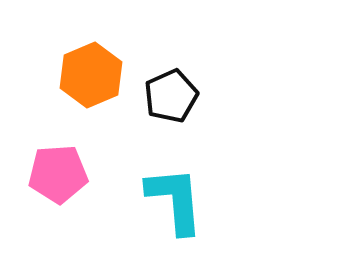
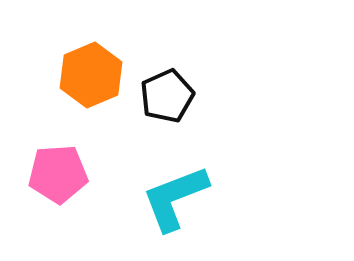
black pentagon: moved 4 px left
cyan L-shape: moved 2 px up; rotated 106 degrees counterclockwise
